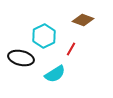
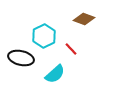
brown diamond: moved 1 px right, 1 px up
red line: rotated 72 degrees counterclockwise
cyan semicircle: rotated 10 degrees counterclockwise
